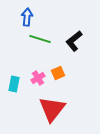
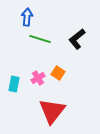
black L-shape: moved 3 px right, 2 px up
orange square: rotated 32 degrees counterclockwise
red triangle: moved 2 px down
